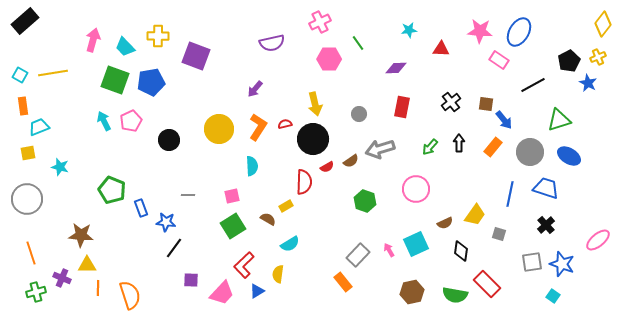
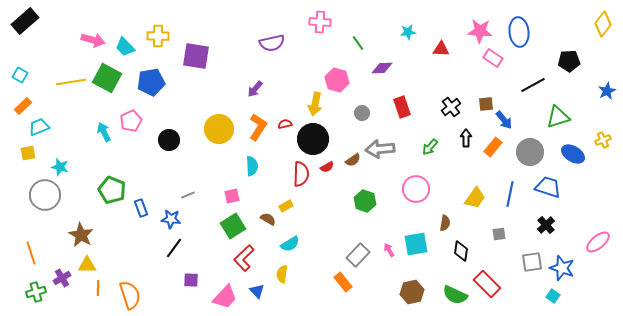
pink cross at (320, 22): rotated 30 degrees clockwise
cyan star at (409, 30): moved 1 px left, 2 px down
blue ellipse at (519, 32): rotated 36 degrees counterclockwise
pink arrow at (93, 40): rotated 90 degrees clockwise
purple square at (196, 56): rotated 12 degrees counterclockwise
yellow cross at (598, 57): moved 5 px right, 83 px down
pink hexagon at (329, 59): moved 8 px right, 21 px down; rotated 15 degrees clockwise
pink rectangle at (499, 60): moved 6 px left, 2 px up
black pentagon at (569, 61): rotated 25 degrees clockwise
purple diamond at (396, 68): moved 14 px left
yellow line at (53, 73): moved 18 px right, 9 px down
green square at (115, 80): moved 8 px left, 2 px up; rotated 8 degrees clockwise
blue star at (588, 83): moved 19 px right, 8 px down; rotated 18 degrees clockwise
black cross at (451, 102): moved 5 px down
yellow arrow at (315, 104): rotated 25 degrees clockwise
brown square at (486, 104): rotated 14 degrees counterclockwise
orange rectangle at (23, 106): rotated 54 degrees clockwise
red rectangle at (402, 107): rotated 30 degrees counterclockwise
gray circle at (359, 114): moved 3 px right, 1 px up
green triangle at (559, 120): moved 1 px left, 3 px up
cyan arrow at (104, 121): moved 11 px down
black arrow at (459, 143): moved 7 px right, 5 px up
gray arrow at (380, 149): rotated 12 degrees clockwise
blue ellipse at (569, 156): moved 4 px right, 2 px up
brown semicircle at (351, 161): moved 2 px right, 1 px up
red semicircle at (304, 182): moved 3 px left, 8 px up
blue trapezoid at (546, 188): moved 2 px right, 1 px up
gray line at (188, 195): rotated 24 degrees counterclockwise
gray circle at (27, 199): moved 18 px right, 4 px up
yellow trapezoid at (475, 215): moved 17 px up
blue star at (166, 222): moved 5 px right, 3 px up
brown semicircle at (445, 223): rotated 56 degrees counterclockwise
gray square at (499, 234): rotated 24 degrees counterclockwise
brown star at (81, 235): rotated 25 degrees clockwise
pink ellipse at (598, 240): moved 2 px down
cyan square at (416, 244): rotated 15 degrees clockwise
blue star at (562, 264): moved 4 px down
red L-shape at (244, 265): moved 7 px up
yellow semicircle at (278, 274): moved 4 px right
purple cross at (62, 278): rotated 36 degrees clockwise
blue triangle at (257, 291): rotated 42 degrees counterclockwise
pink trapezoid at (222, 293): moved 3 px right, 4 px down
green semicircle at (455, 295): rotated 15 degrees clockwise
